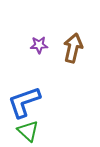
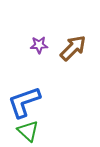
brown arrow: rotated 32 degrees clockwise
